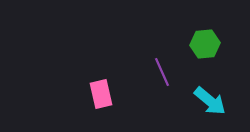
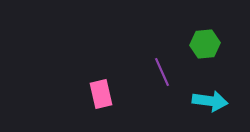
cyan arrow: rotated 32 degrees counterclockwise
